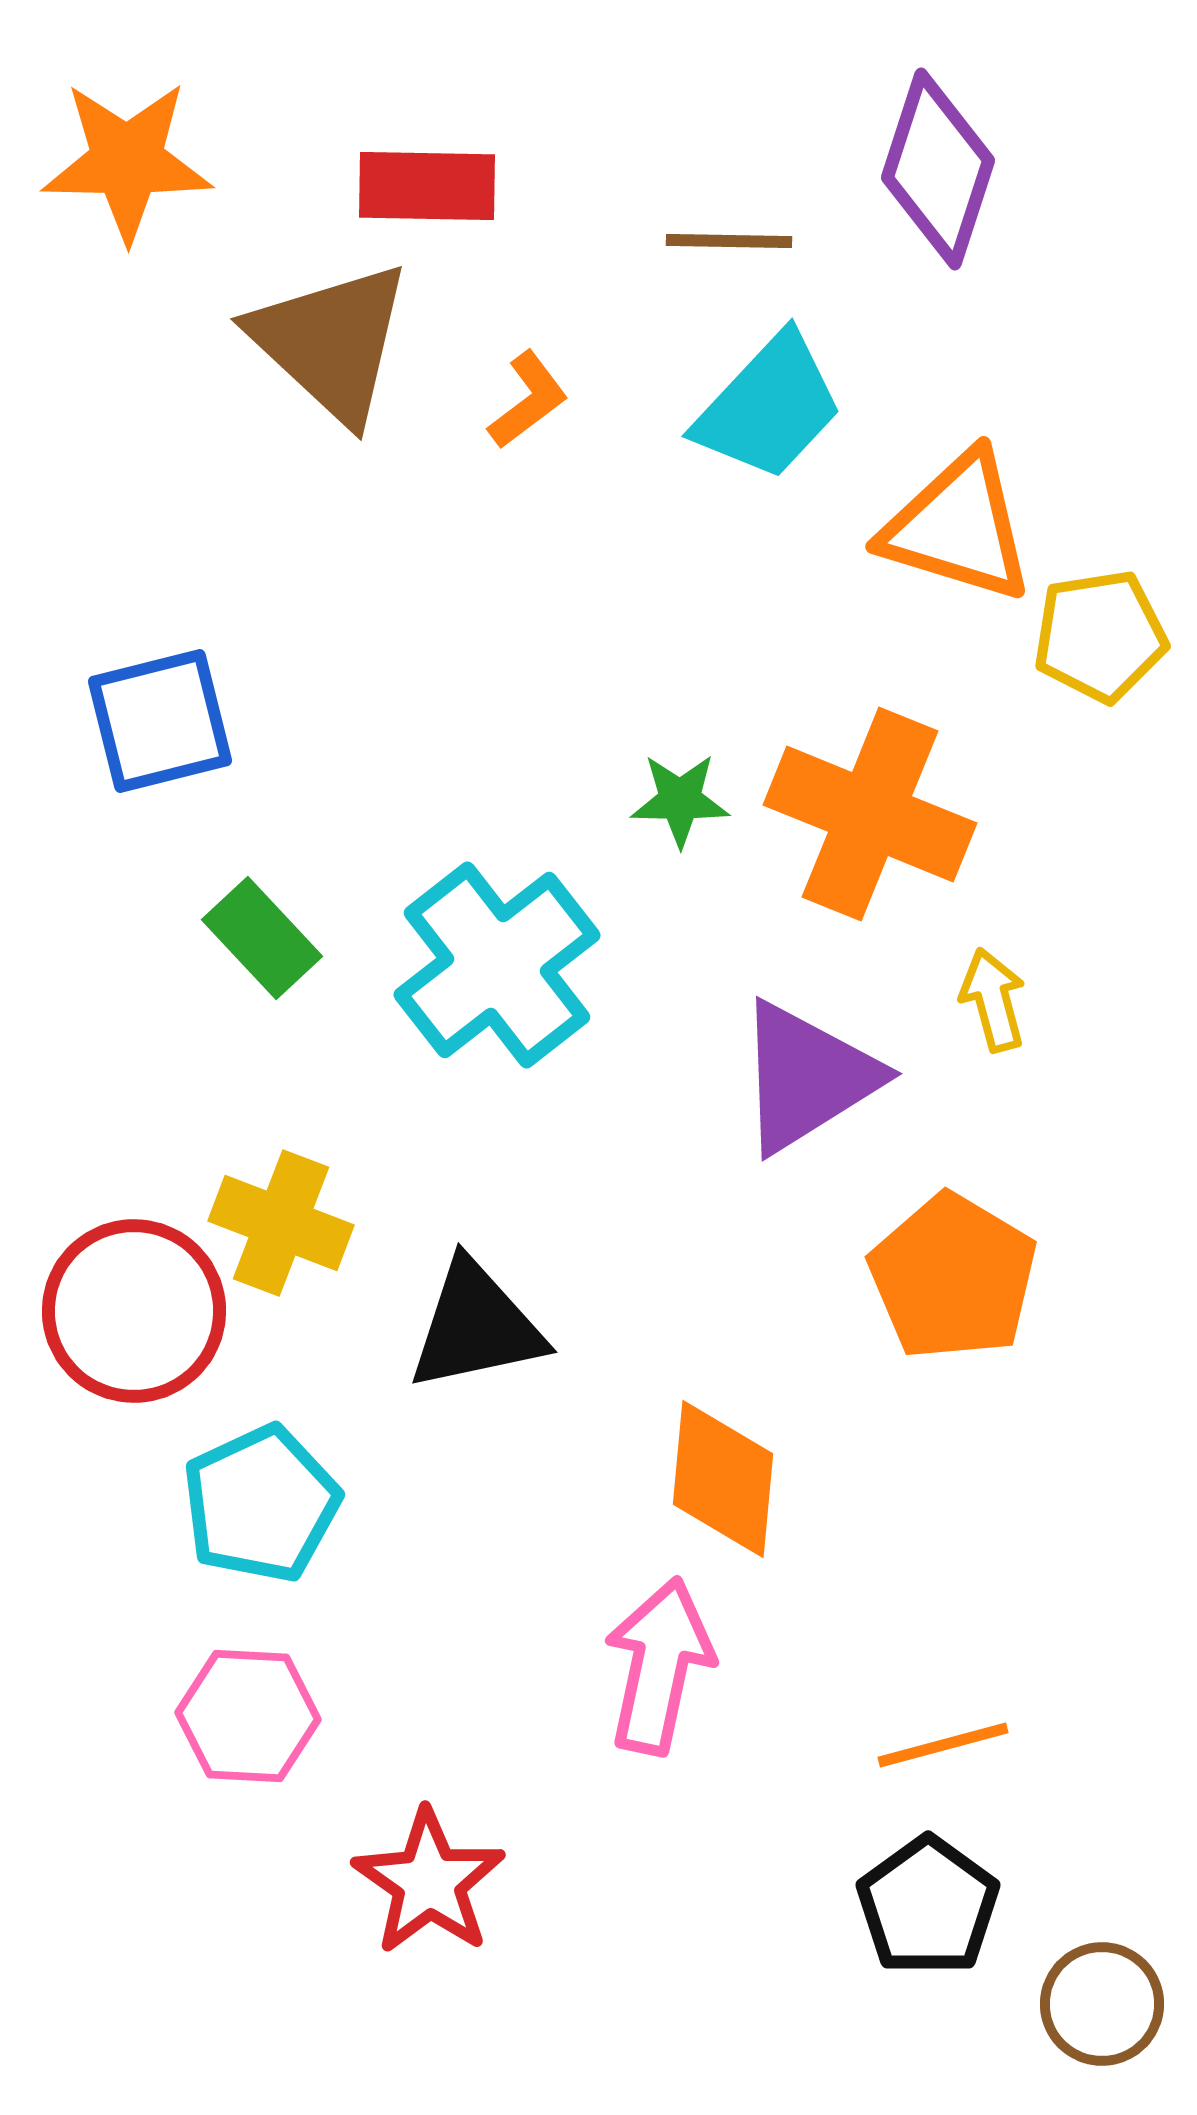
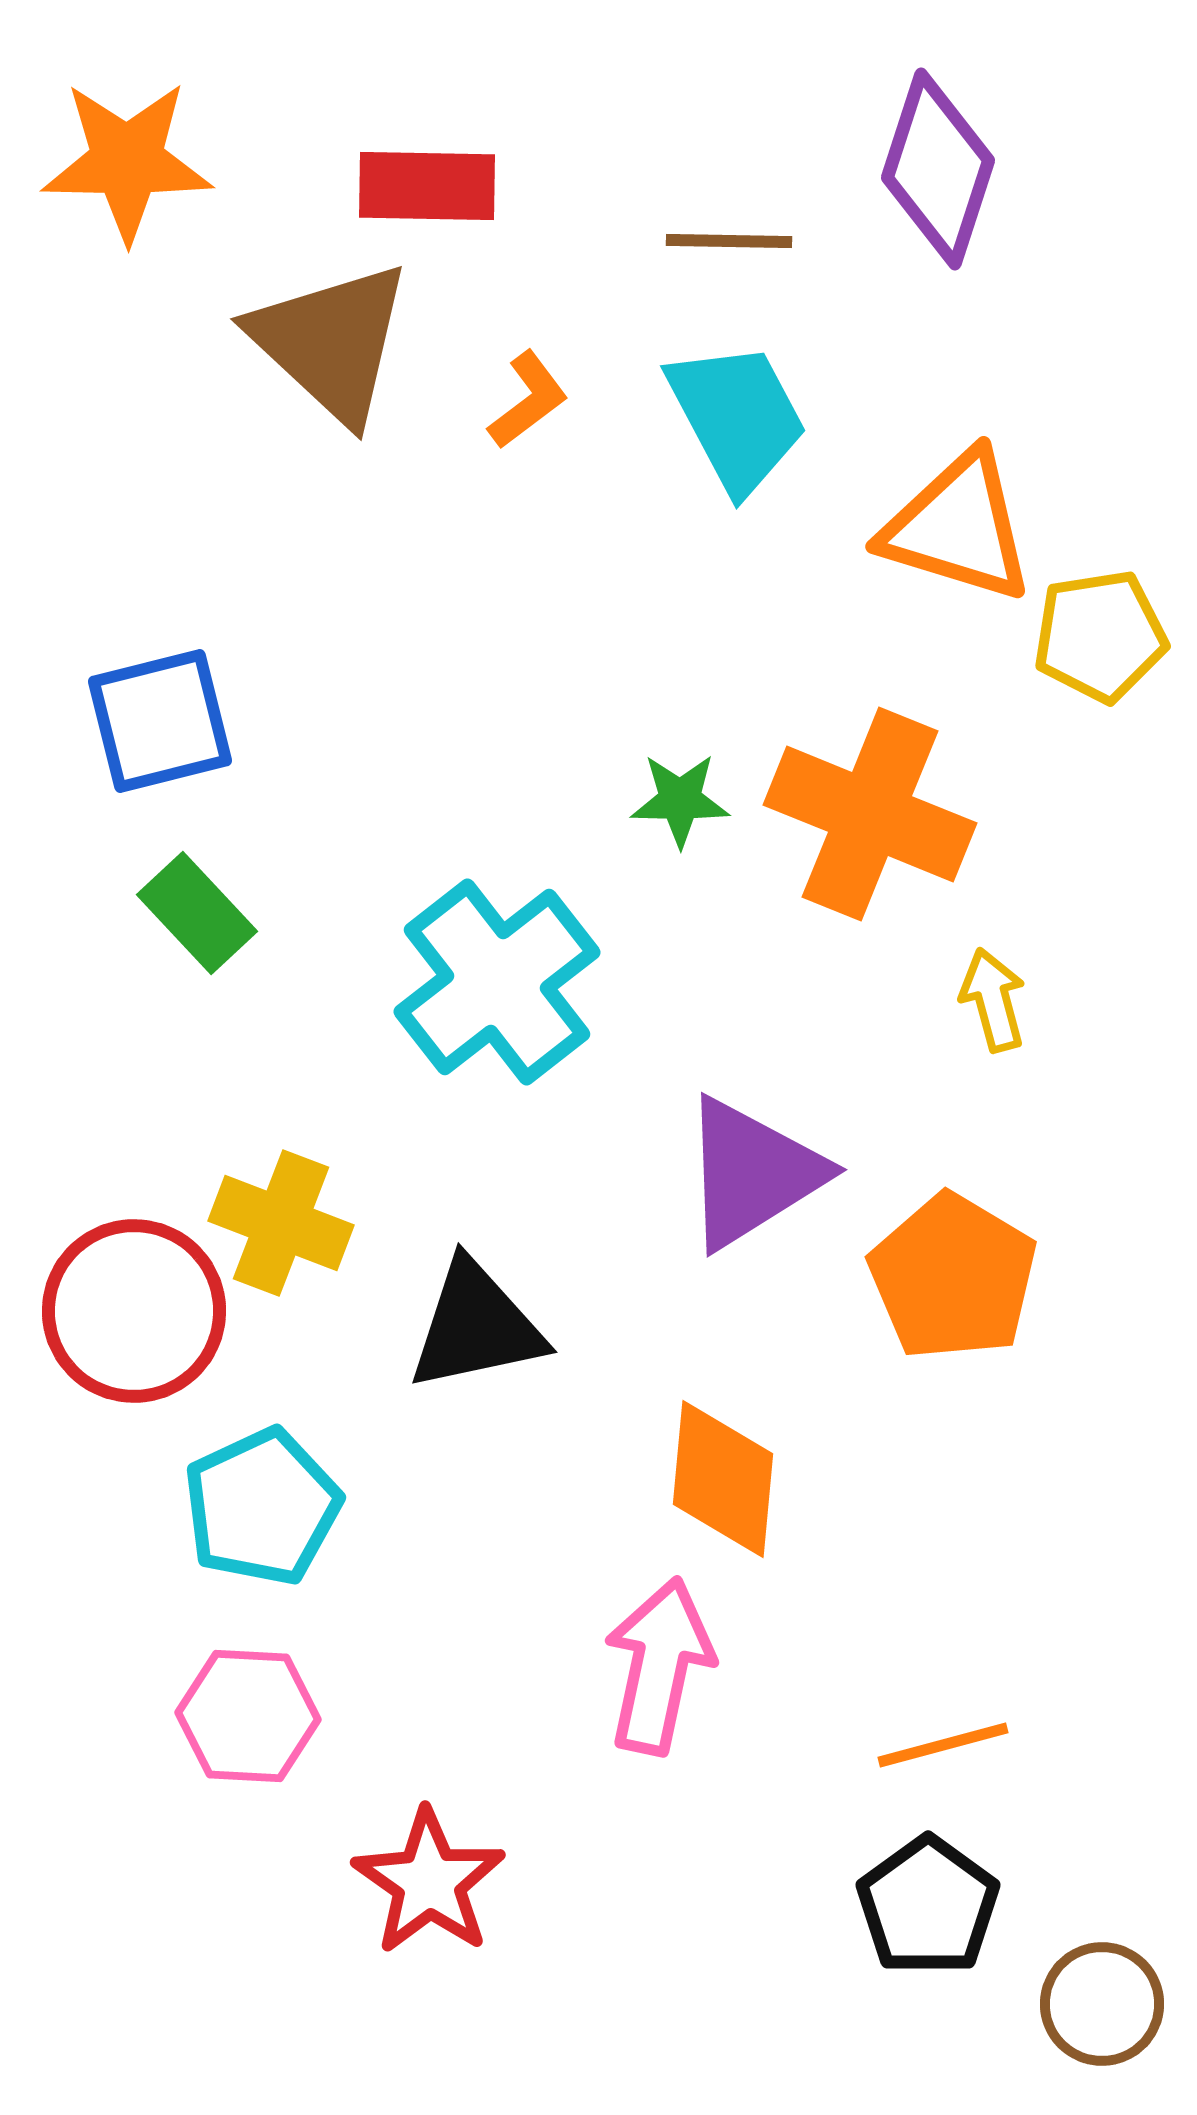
cyan trapezoid: moved 32 px left, 10 px down; rotated 71 degrees counterclockwise
green rectangle: moved 65 px left, 25 px up
cyan cross: moved 17 px down
purple triangle: moved 55 px left, 96 px down
cyan pentagon: moved 1 px right, 3 px down
